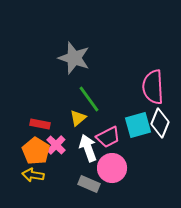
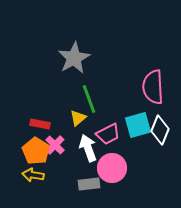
gray star: rotated 24 degrees clockwise
green line: rotated 16 degrees clockwise
white diamond: moved 7 px down
pink trapezoid: moved 3 px up
pink cross: moved 1 px left
gray rectangle: rotated 30 degrees counterclockwise
